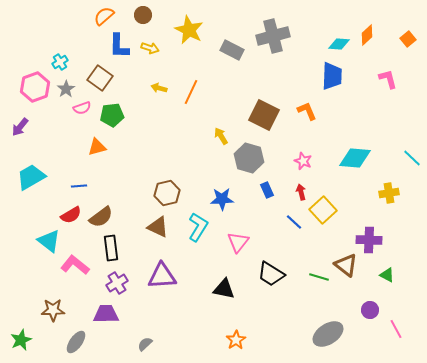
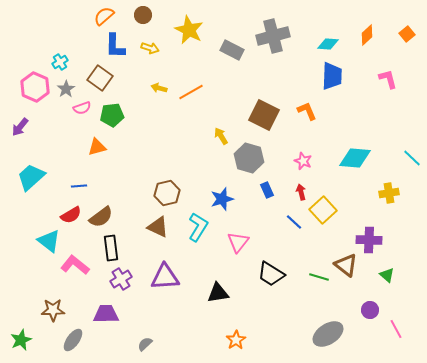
orange square at (408, 39): moved 1 px left, 5 px up
cyan diamond at (339, 44): moved 11 px left
blue L-shape at (119, 46): moved 4 px left
pink hexagon at (35, 87): rotated 16 degrees counterclockwise
orange line at (191, 92): rotated 35 degrees clockwise
cyan trapezoid at (31, 177): rotated 12 degrees counterclockwise
blue star at (222, 199): rotated 15 degrees counterclockwise
green triangle at (387, 275): rotated 14 degrees clockwise
purple triangle at (162, 276): moved 3 px right, 1 px down
purple cross at (117, 283): moved 4 px right, 4 px up
black triangle at (224, 289): moved 6 px left, 4 px down; rotated 20 degrees counterclockwise
gray ellipse at (76, 342): moved 3 px left, 2 px up
